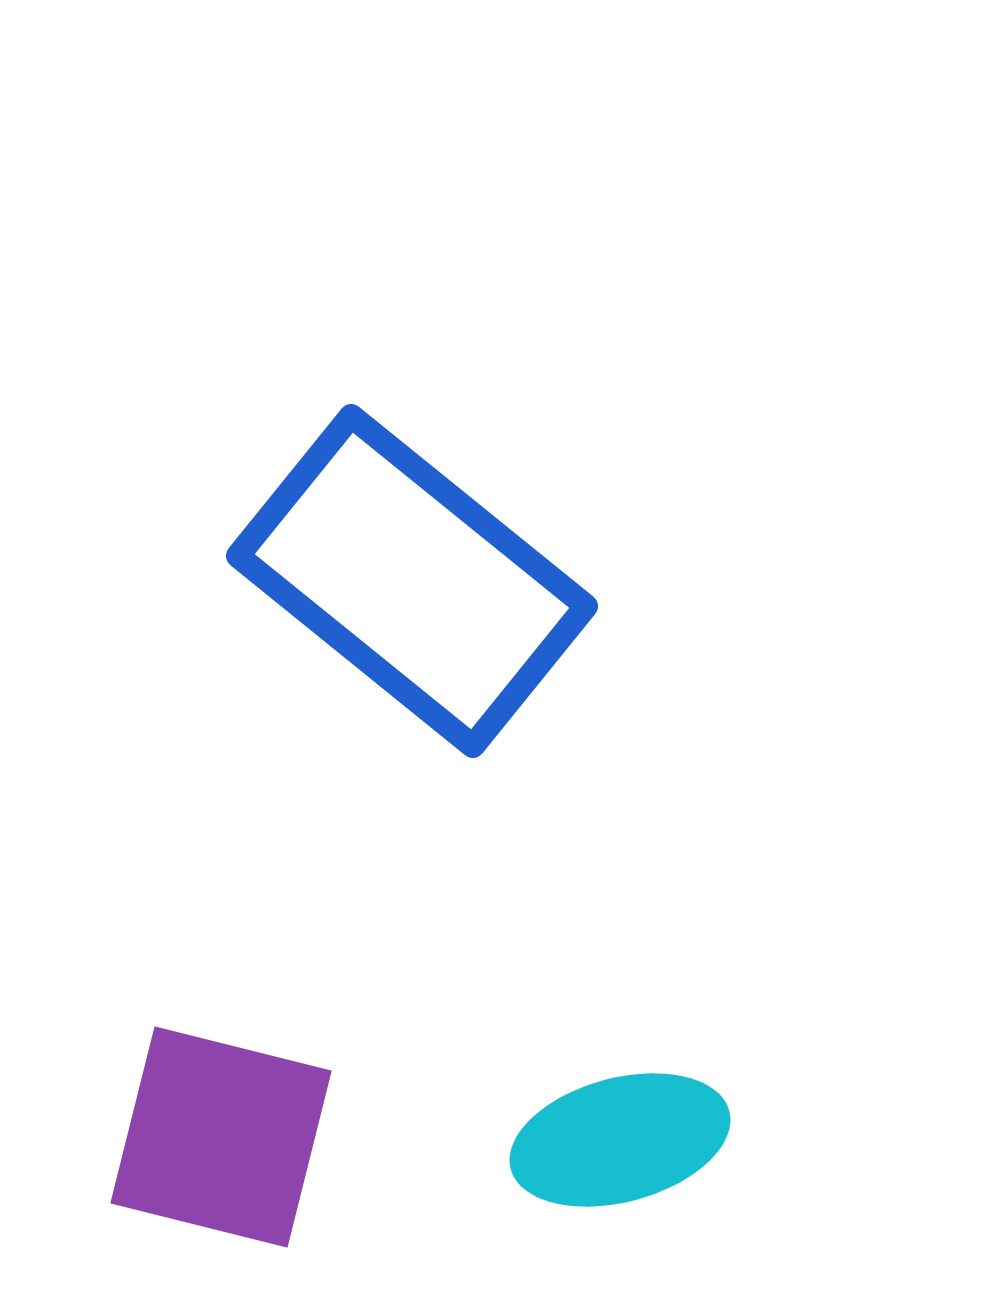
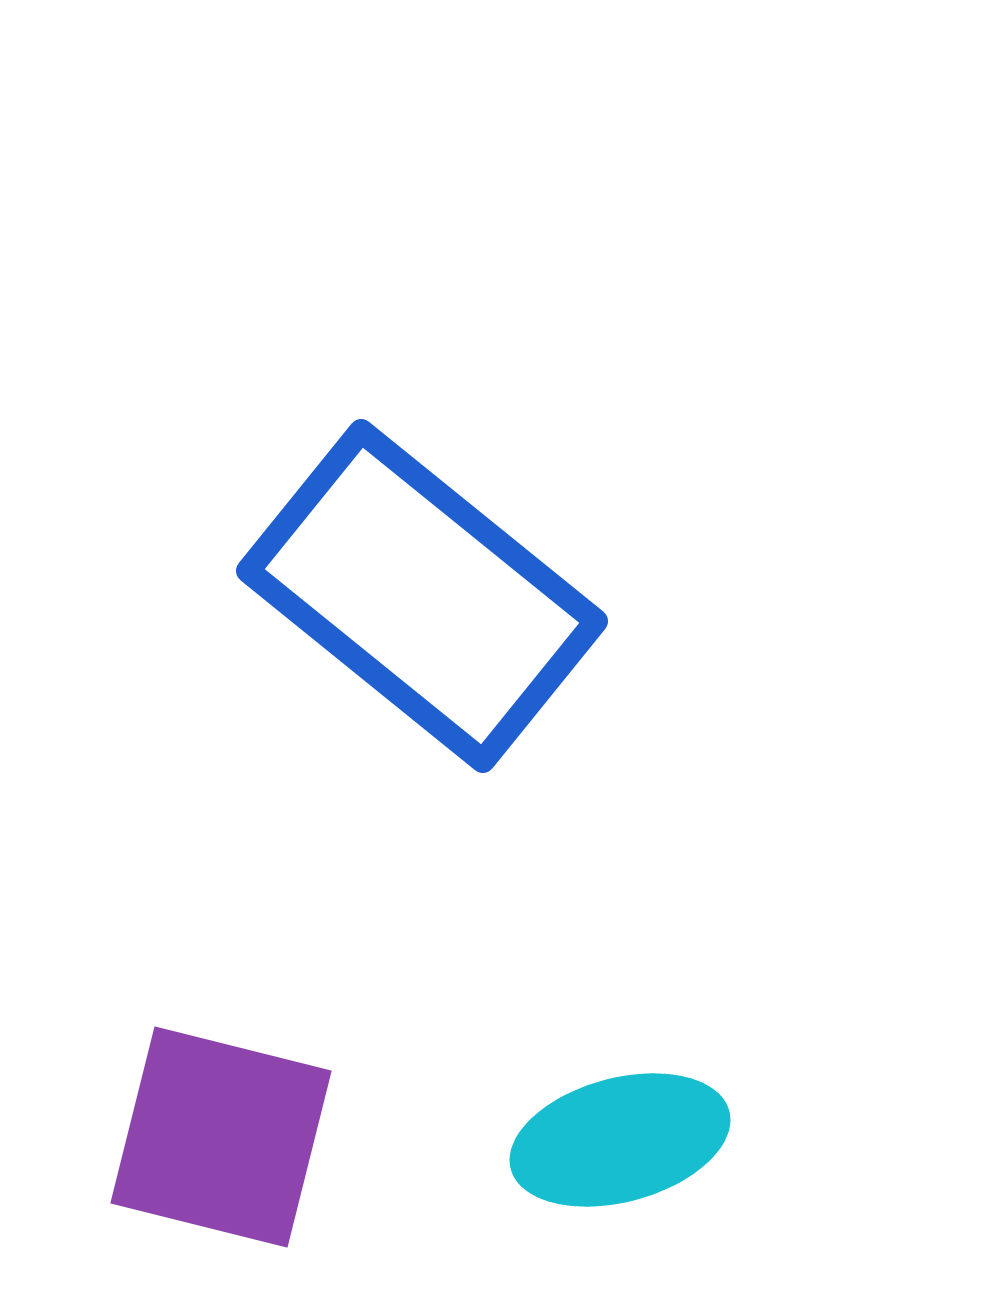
blue rectangle: moved 10 px right, 15 px down
